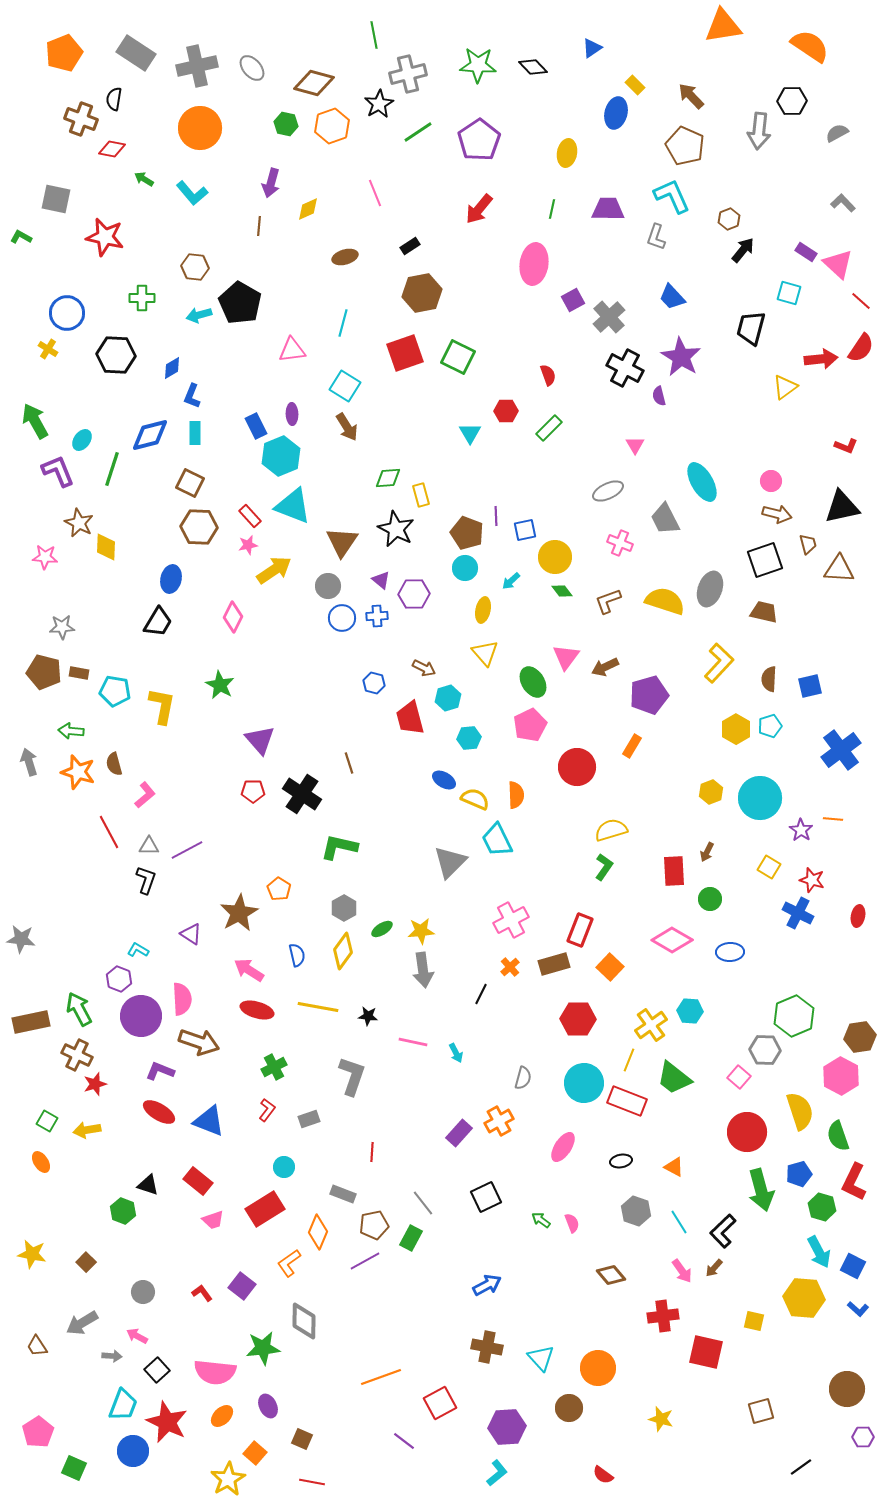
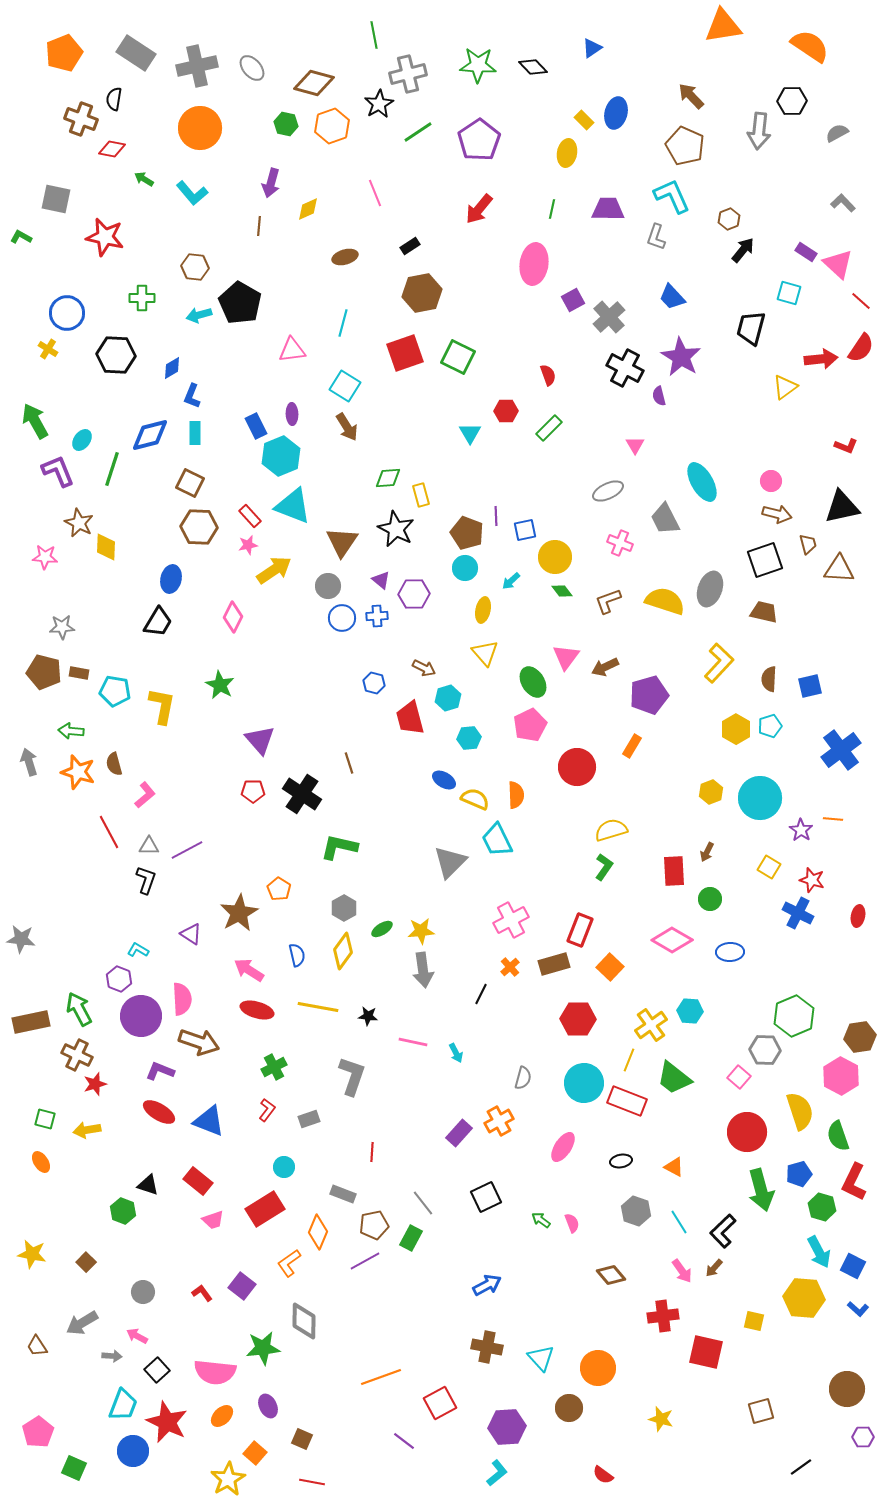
yellow rectangle at (635, 85): moved 51 px left, 35 px down
green square at (47, 1121): moved 2 px left, 2 px up; rotated 15 degrees counterclockwise
